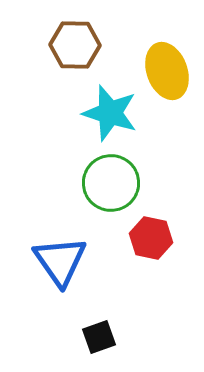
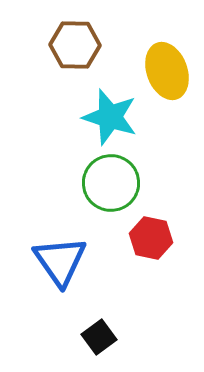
cyan star: moved 4 px down
black square: rotated 16 degrees counterclockwise
